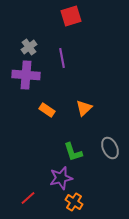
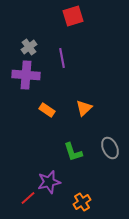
red square: moved 2 px right
purple star: moved 12 px left, 4 px down
orange cross: moved 8 px right; rotated 24 degrees clockwise
